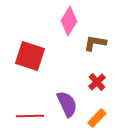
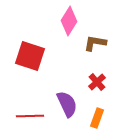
orange rectangle: rotated 24 degrees counterclockwise
